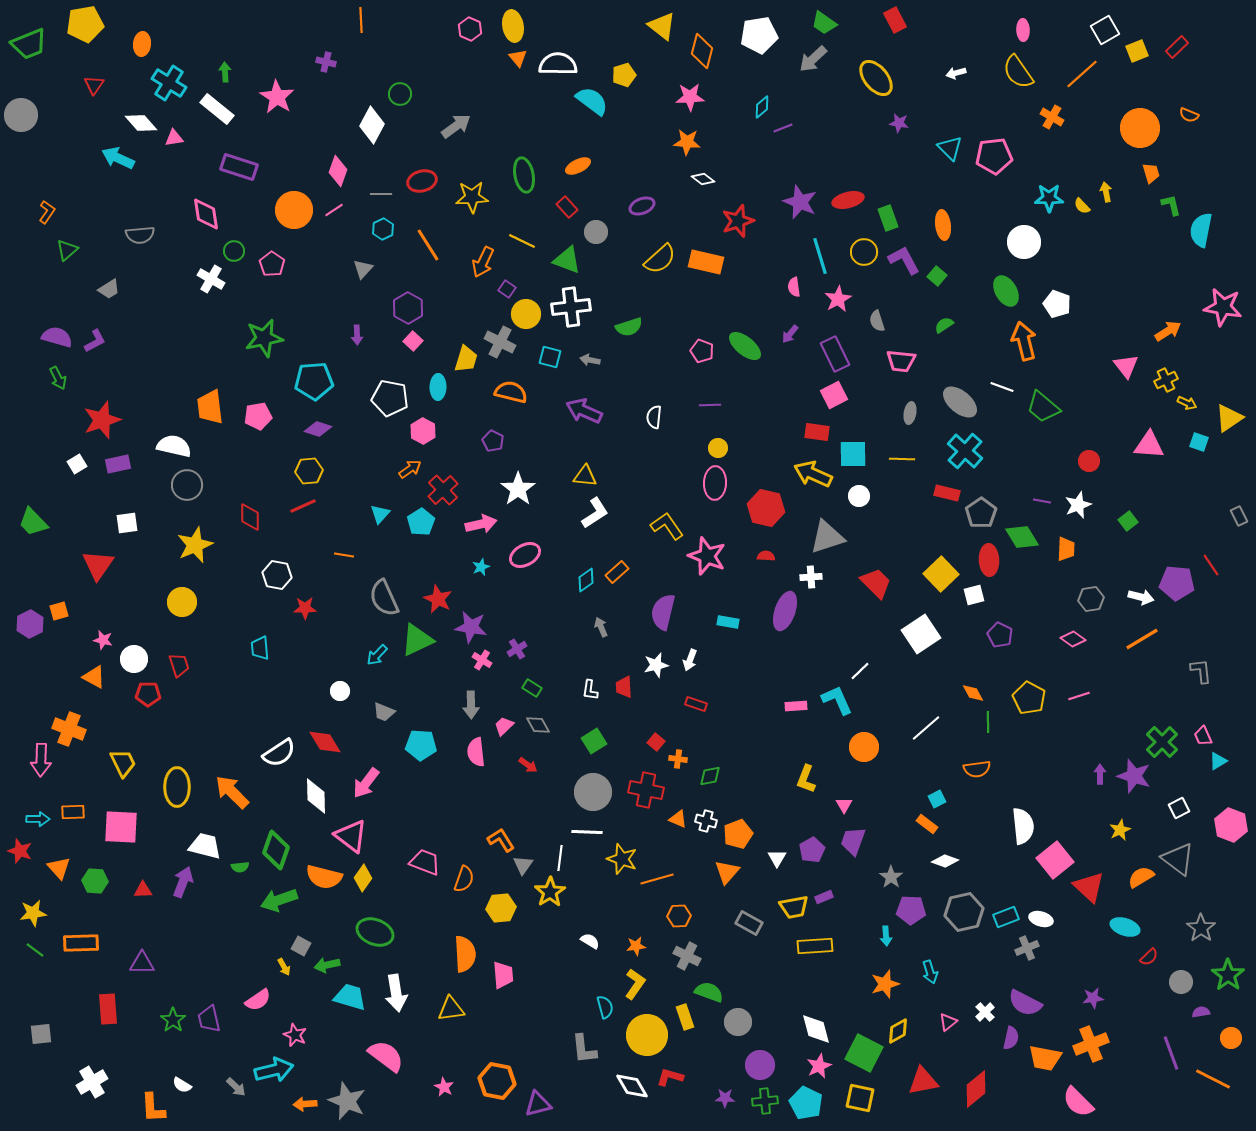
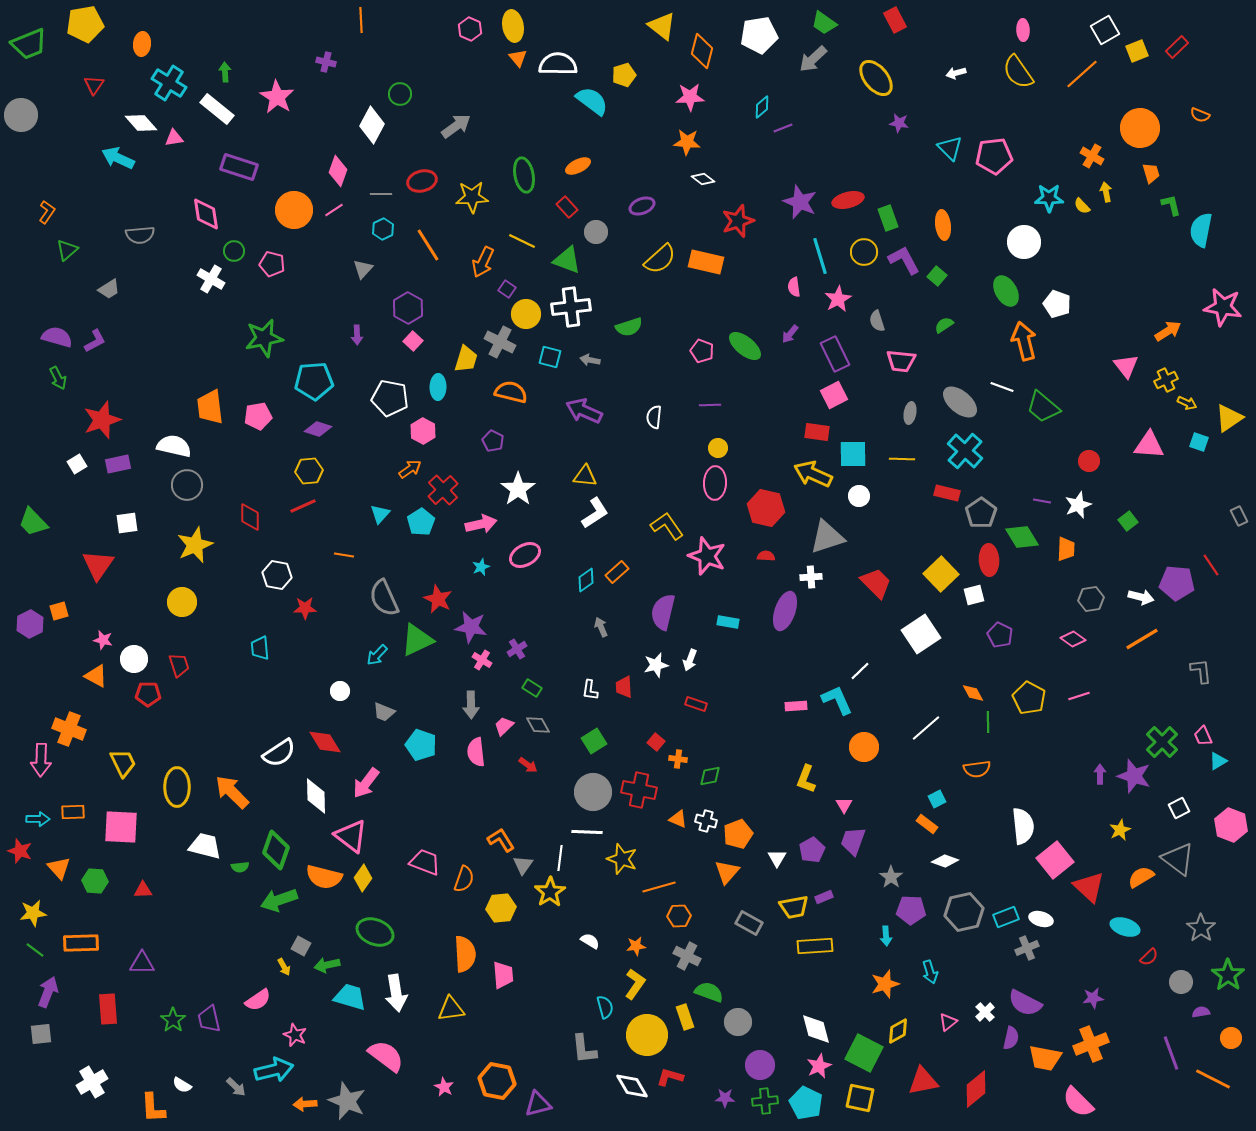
orange semicircle at (1189, 115): moved 11 px right
orange cross at (1052, 117): moved 40 px right, 39 px down
pink pentagon at (272, 264): rotated 20 degrees counterclockwise
orange triangle at (94, 677): moved 2 px right, 1 px up
cyan pentagon at (421, 745): rotated 16 degrees clockwise
red cross at (646, 790): moved 7 px left
orange line at (657, 879): moved 2 px right, 8 px down
purple arrow at (183, 882): moved 135 px left, 110 px down
